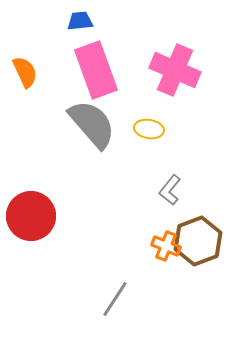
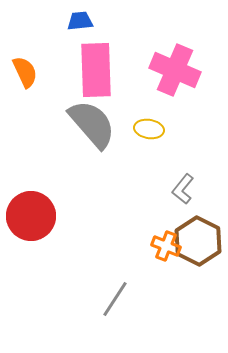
pink rectangle: rotated 18 degrees clockwise
gray L-shape: moved 13 px right, 1 px up
brown hexagon: rotated 12 degrees counterclockwise
